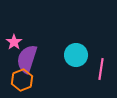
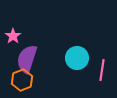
pink star: moved 1 px left, 6 px up
cyan circle: moved 1 px right, 3 px down
pink line: moved 1 px right, 1 px down
